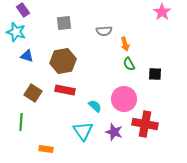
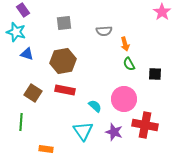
blue triangle: moved 2 px up
red cross: moved 1 px down
